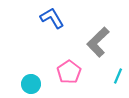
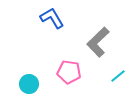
pink pentagon: rotated 30 degrees counterclockwise
cyan line: rotated 28 degrees clockwise
cyan circle: moved 2 px left
